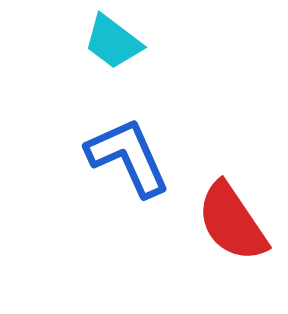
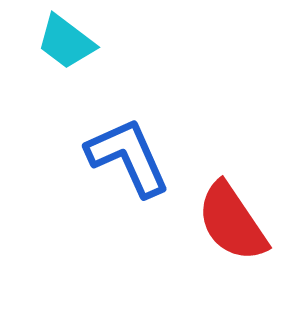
cyan trapezoid: moved 47 px left
